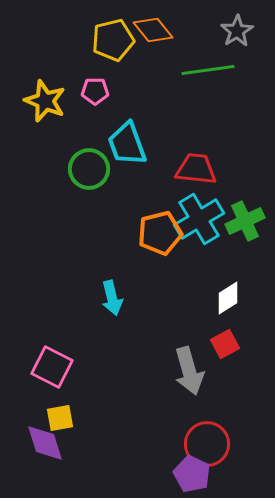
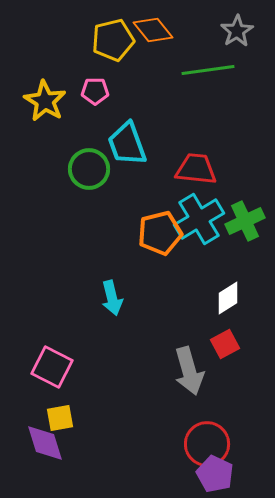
yellow star: rotated 9 degrees clockwise
purple pentagon: moved 23 px right
